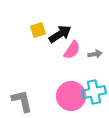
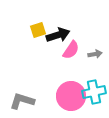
black arrow: moved 2 px left, 1 px down; rotated 15 degrees clockwise
pink semicircle: moved 1 px left
gray L-shape: rotated 60 degrees counterclockwise
